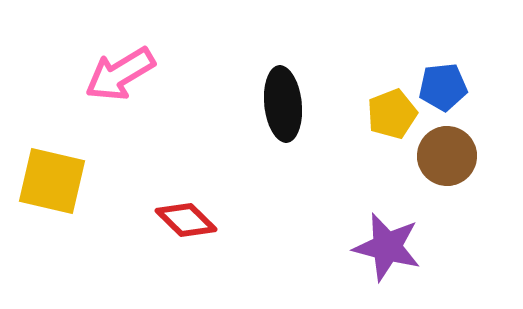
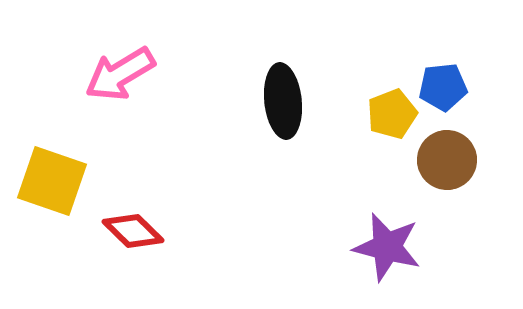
black ellipse: moved 3 px up
brown circle: moved 4 px down
yellow square: rotated 6 degrees clockwise
red diamond: moved 53 px left, 11 px down
